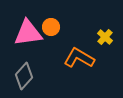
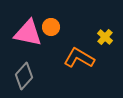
pink triangle: rotated 20 degrees clockwise
